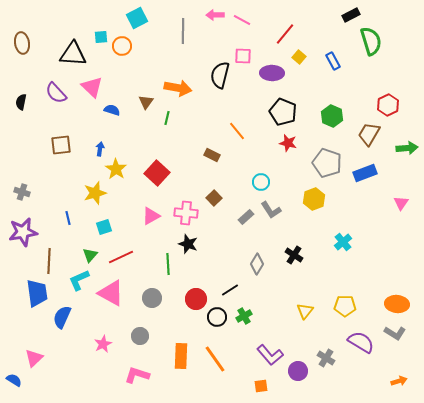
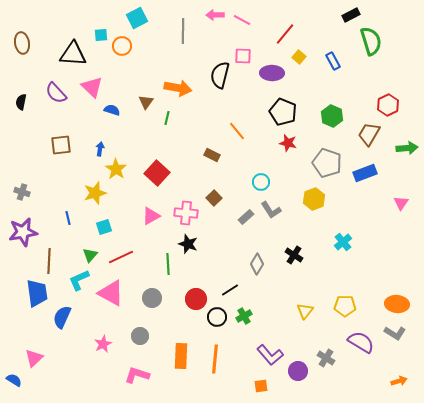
cyan square at (101, 37): moved 2 px up
orange line at (215, 359): rotated 40 degrees clockwise
